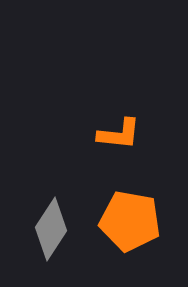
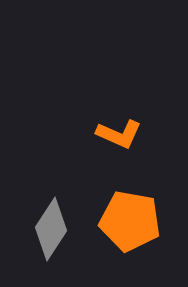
orange L-shape: rotated 18 degrees clockwise
